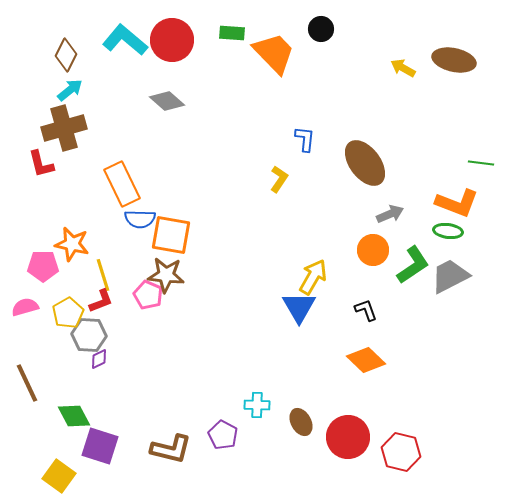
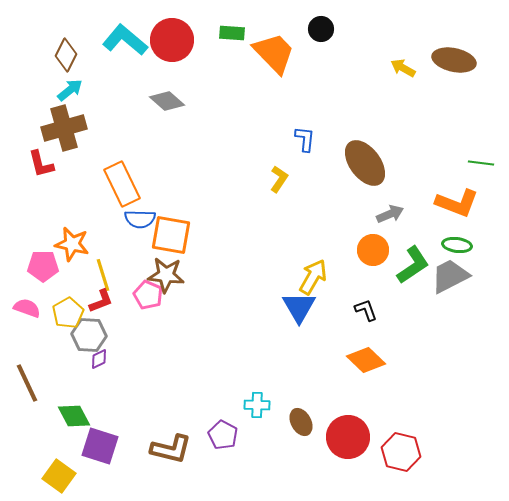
green ellipse at (448, 231): moved 9 px right, 14 px down
pink semicircle at (25, 307): moved 2 px right, 1 px down; rotated 36 degrees clockwise
